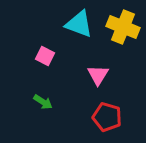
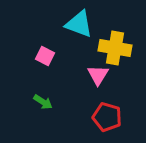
yellow cross: moved 8 px left, 21 px down; rotated 12 degrees counterclockwise
